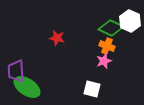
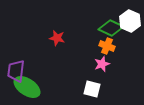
pink star: moved 2 px left, 3 px down
purple trapezoid: rotated 10 degrees clockwise
